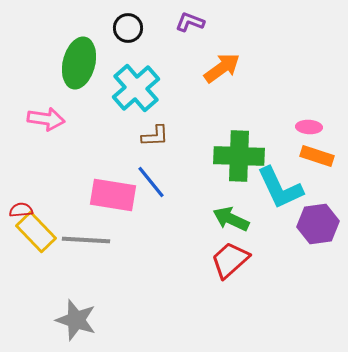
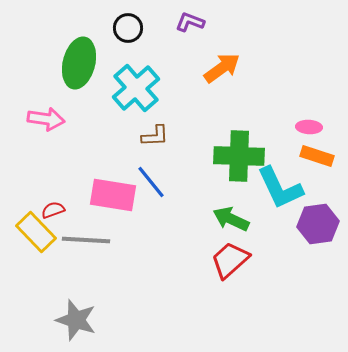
red semicircle: moved 32 px right; rotated 15 degrees counterclockwise
